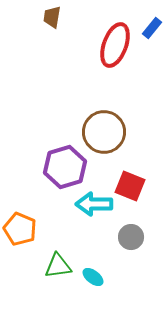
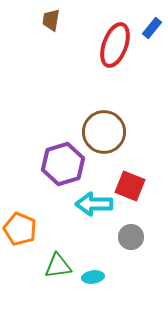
brown trapezoid: moved 1 px left, 3 px down
purple hexagon: moved 2 px left, 3 px up
cyan ellipse: rotated 45 degrees counterclockwise
